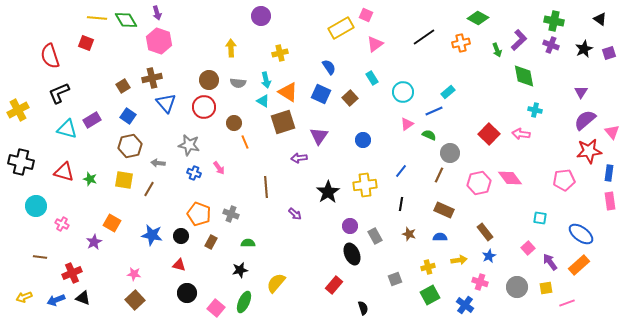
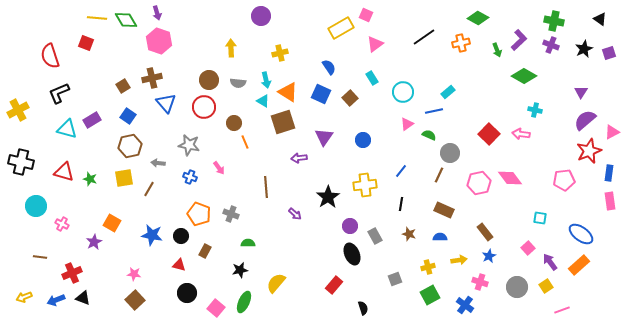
green diamond at (524, 76): rotated 50 degrees counterclockwise
blue line at (434, 111): rotated 12 degrees clockwise
pink triangle at (612, 132): rotated 42 degrees clockwise
purple triangle at (319, 136): moved 5 px right, 1 px down
red star at (589, 151): rotated 15 degrees counterclockwise
blue cross at (194, 173): moved 4 px left, 4 px down
yellow square at (124, 180): moved 2 px up; rotated 18 degrees counterclockwise
black star at (328, 192): moved 5 px down
brown rectangle at (211, 242): moved 6 px left, 9 px down
yellow square at (546, 288): moved 2 px up; rotated 24 degrees counterclockwise
pink line at (567, 303): moved 5 px left, 7 px down
